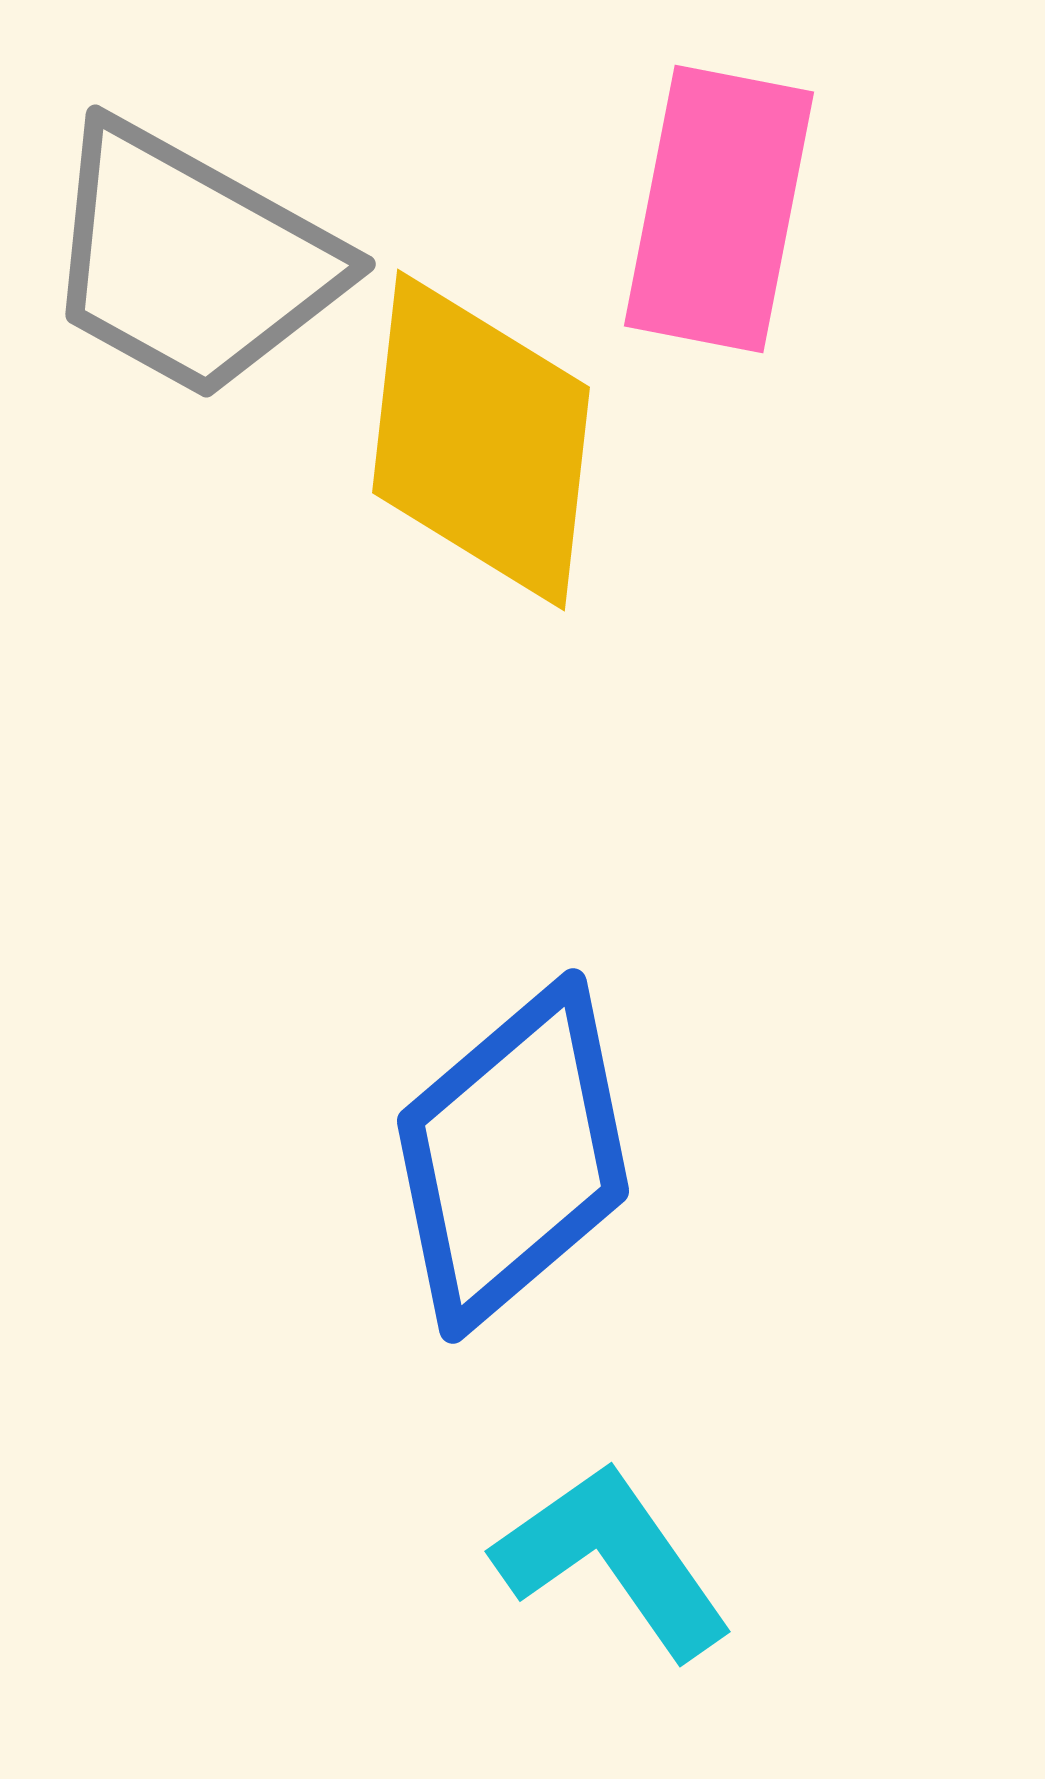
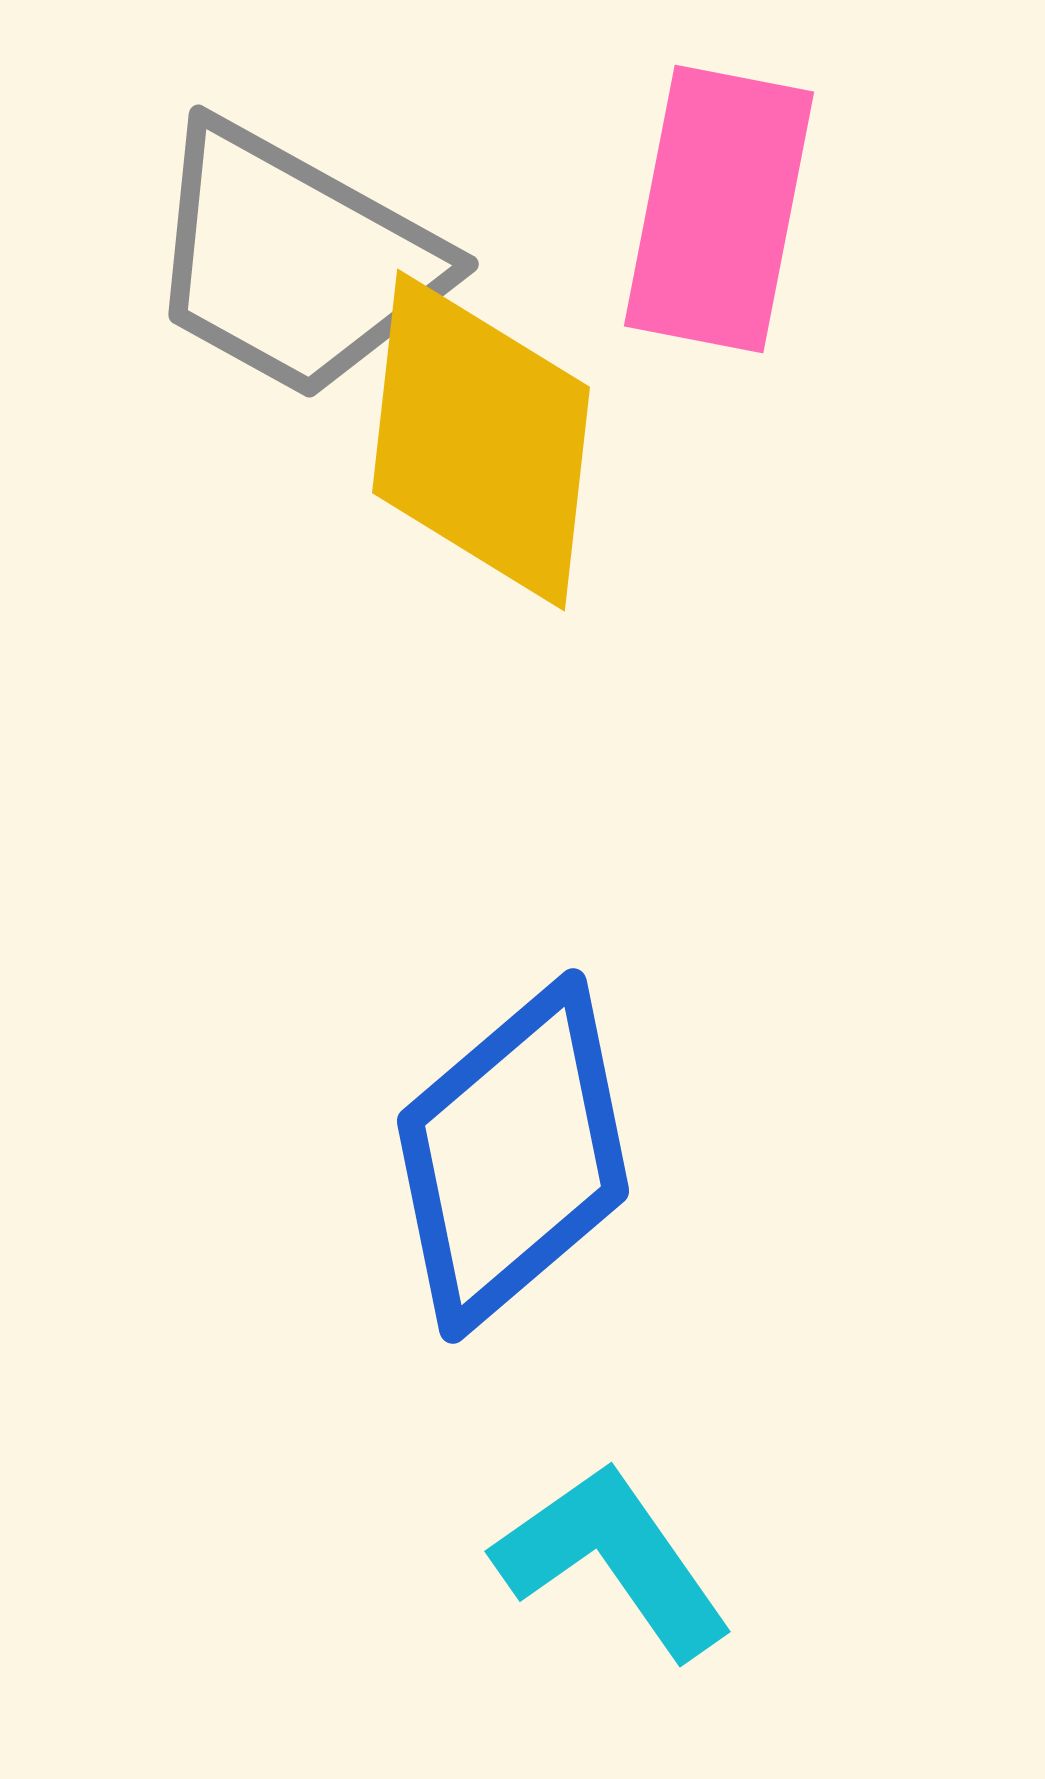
gray trapezoid: moved 103 px right
